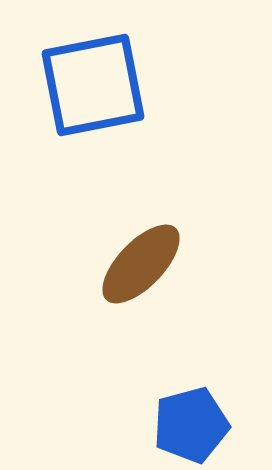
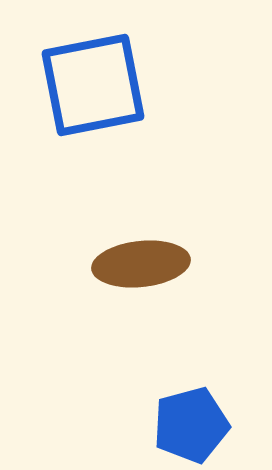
brown ellipse: rotated 40 degrees clockwise
